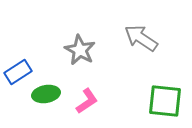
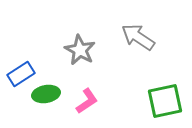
gray arrow: moved 3 px left, 1 px up
blue rectangle: moved 3 px right, 2 px down
green square: rotated 18 degrees counterclockwise
